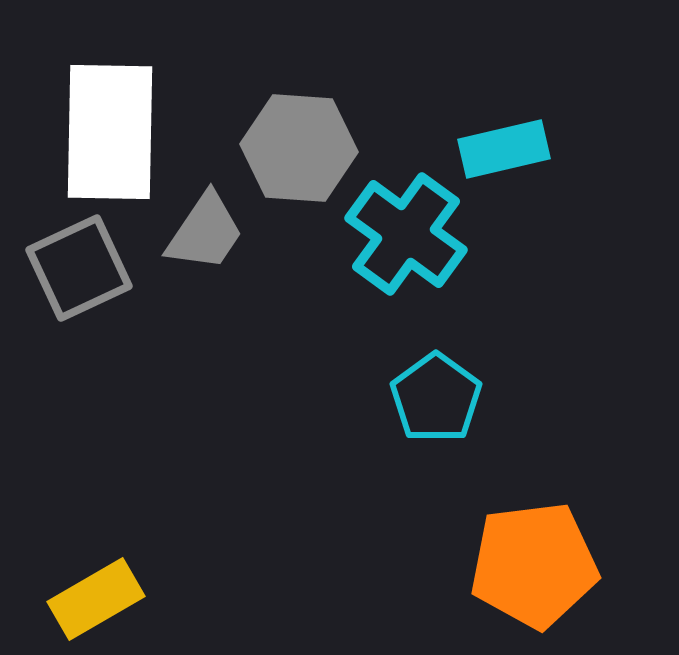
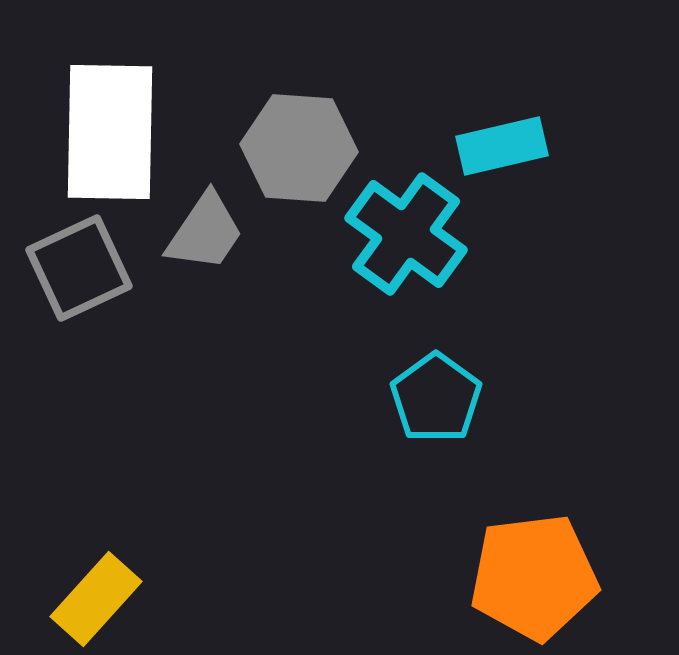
cyan rectangle: moved 2 px left, 3 px up
orange pentagon: moved 12 px down
yellow rectangle: rotated 18 degrees counterclockwise
